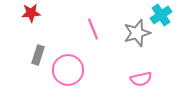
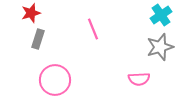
red star: rotated 12 degrees counterclockwise
gray star: moved 23 px right, 14 px down
gray rectangle: moved 16 px up
pink circle: moved 13 px left, 10 px down
pink semicircle: moved 2 px left; rotated 10 degrees clockwise
